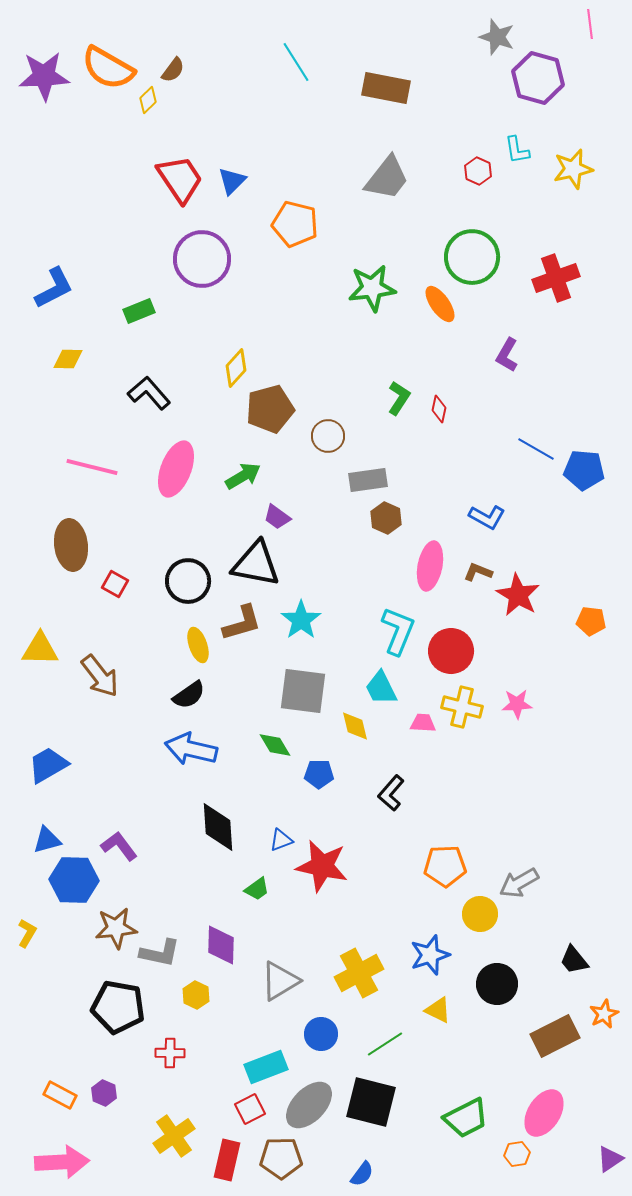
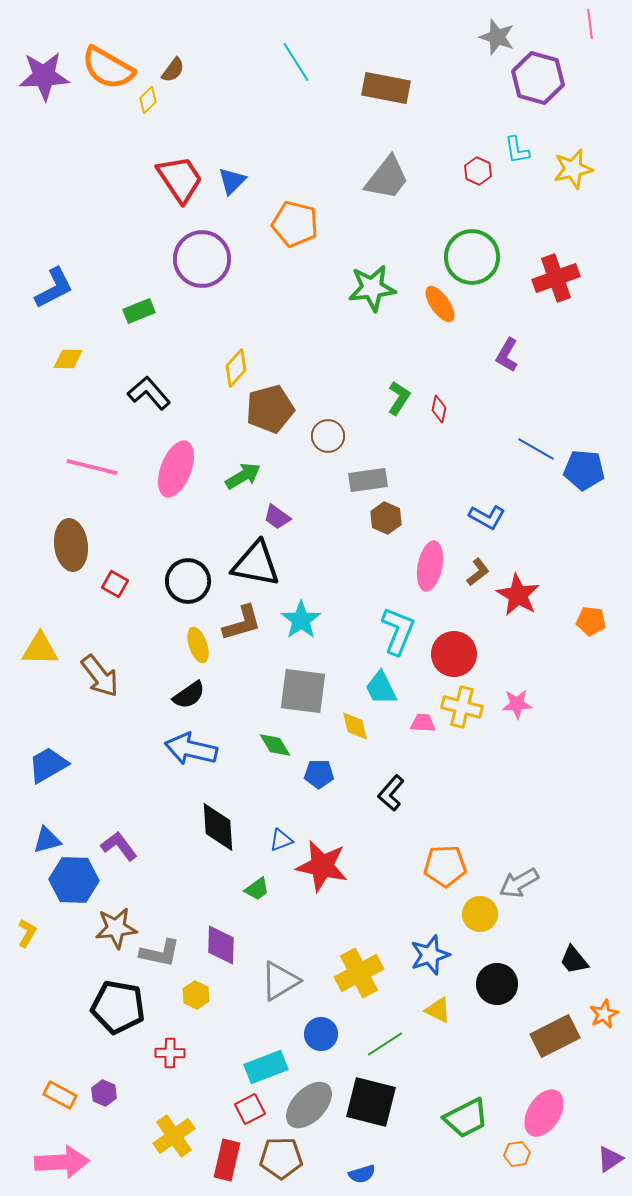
brown L-shape at (478, 572): rotated 120 degrees clockwise
red circle at (451, 651): moved 3 px right, 3 px down
blue semicircle at (362, 1174): rotated 36 degrees clockwise
